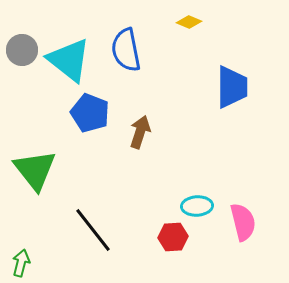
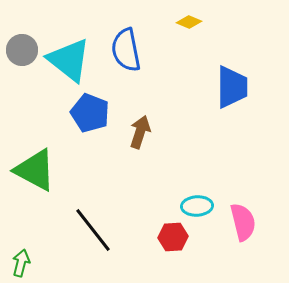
green triangle: rotated 24 degrees counterclockwise
